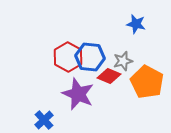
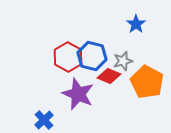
blue star: rotated 24 degrees clockwise
blue hexagon: moved 2 px right, 1 px up; rotated 8 degrees clockwise
